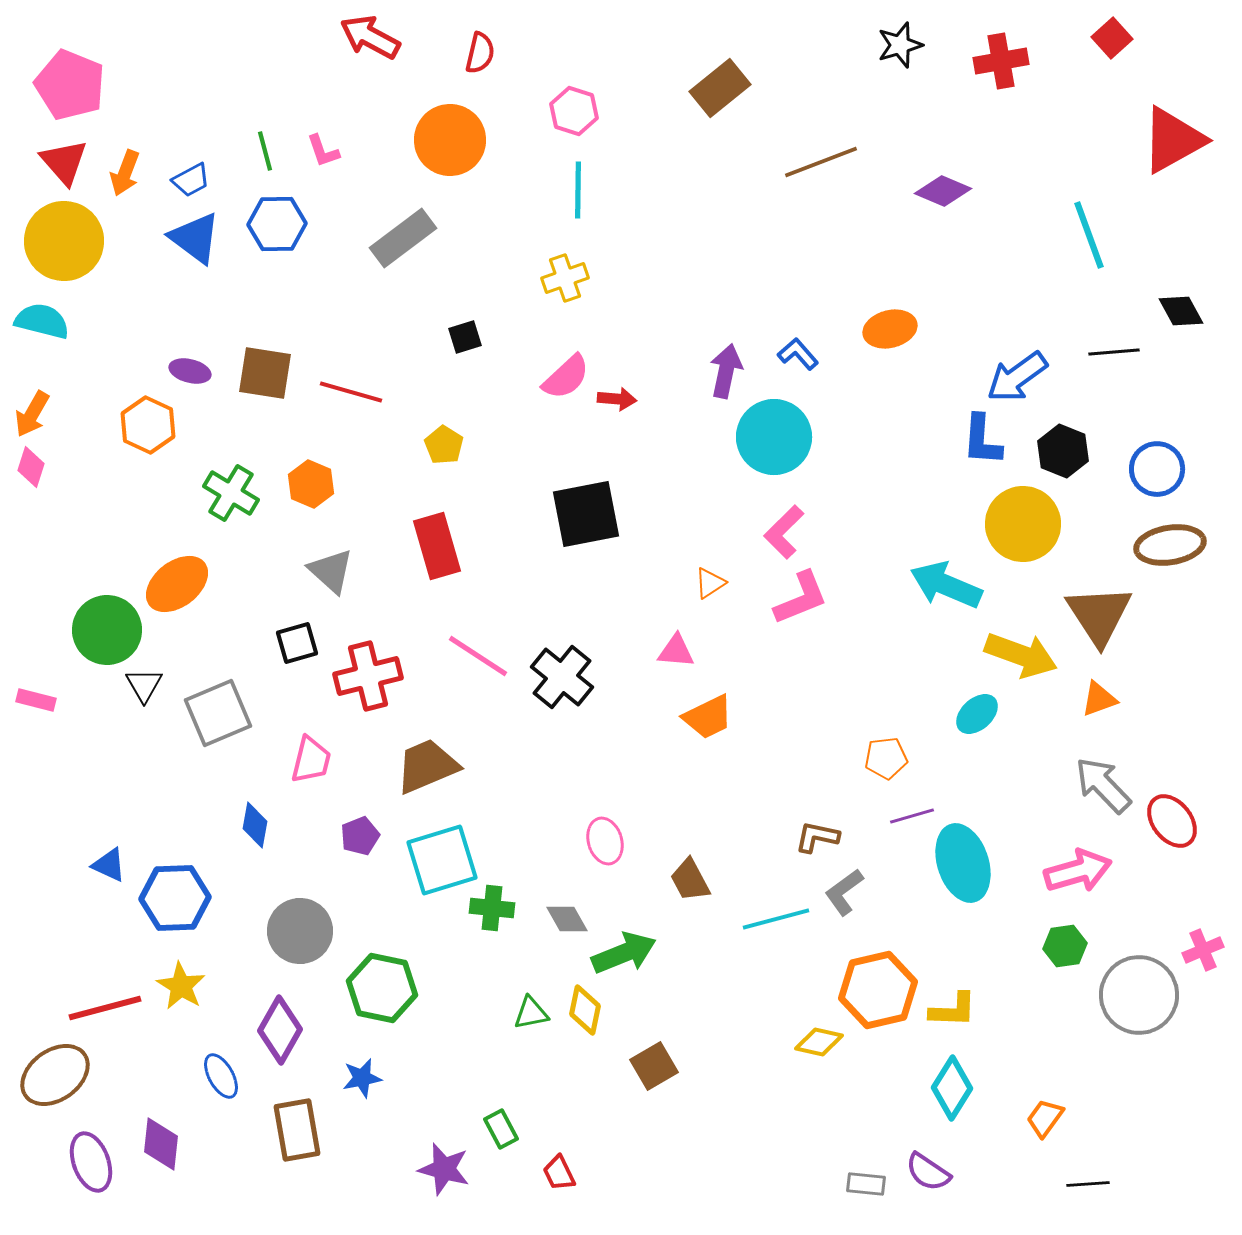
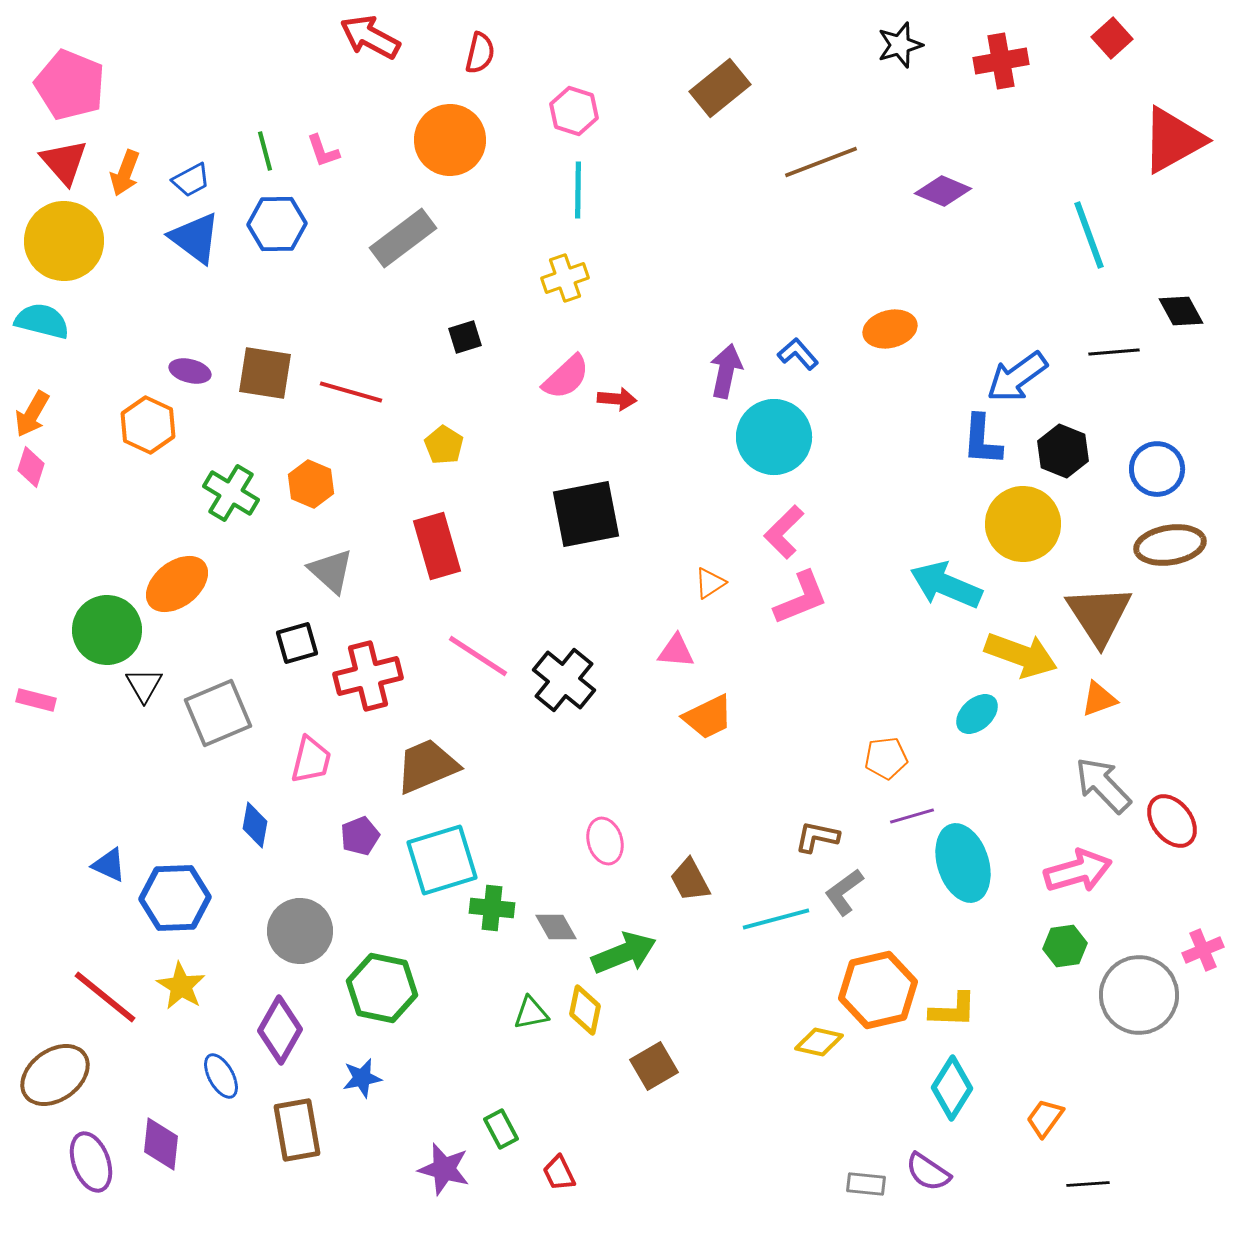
black cross at (562, 677): moved 2 px right, 3 px down
gray diamond at (567, 919): moved 11 px left, 8 px down
red line at (105, 1008): moved 11 px up; rotated 54 degrees clockwise
